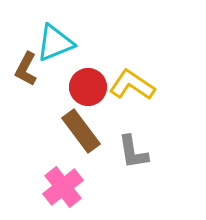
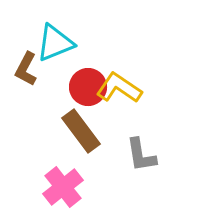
yellow L-shape: moved 13 px left, 3 px down
gray L-shape: moved 8 px right, 3 px down
